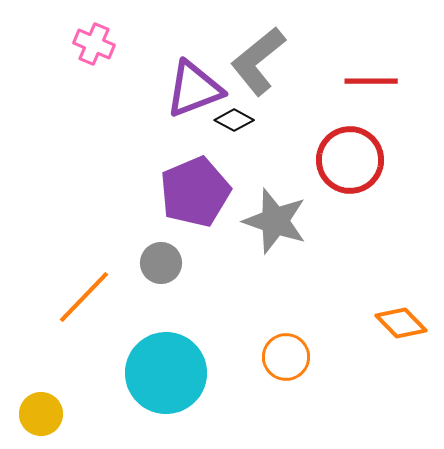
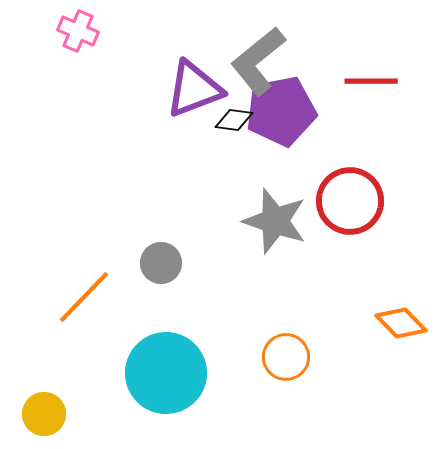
pink cross: moved 16 px left, 13 px up
black diamond: rotated 21 degrees counterclockwise
red circle: moved 41 px down
purple pentagon: moved 86 px right, 81 px up; rotated 12 degrees clockwise
yellow circle: moved 3 px right
